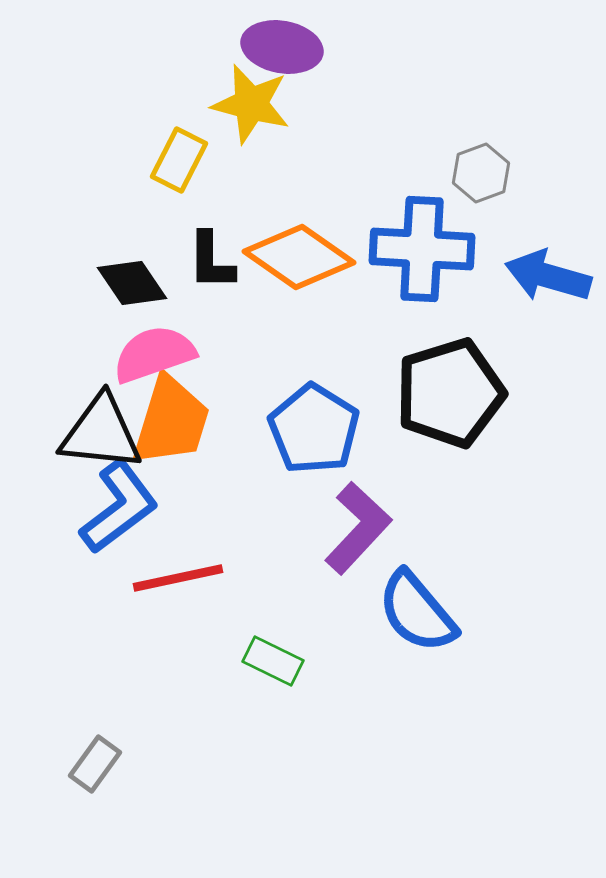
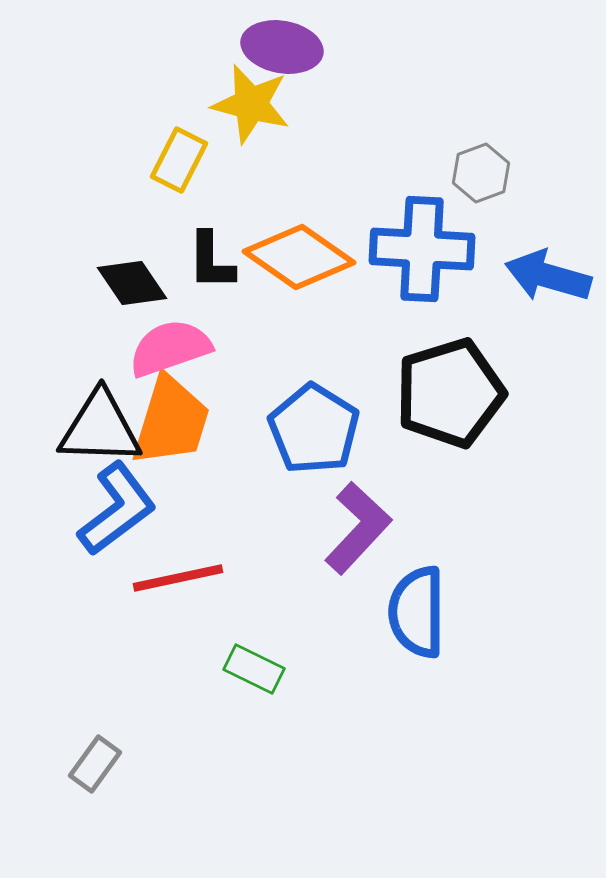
pink semicircle: moved 16 px right, 6 px up
black triangle: moved 1 px left, 5 px up; rotated 4 degrees counterclockwise
blue L-shape: moved 2 px left, 2 px down
blue semicircle: rotated 40 degrees clockwise
green rectangle: moved 19 px left, 8 px down
